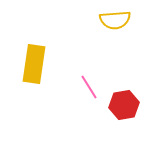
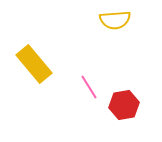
yellow rectangle: rotated 48 degrees counterclockwise
